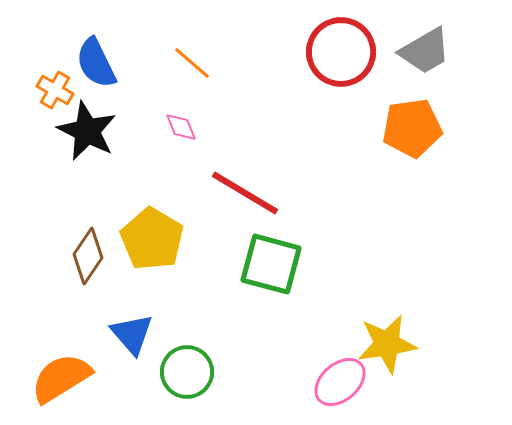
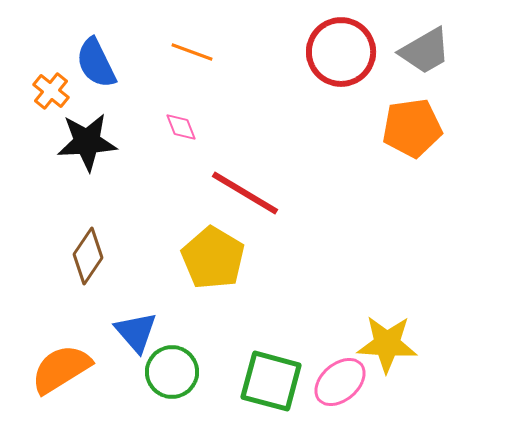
orange line: moved 11 px up; rotated 21 degrees counterclockwise
orange cross: moved 4 px left, 1 px down; rotated 9 degrees clockwise
black star: moved 11 px down; rotated 30 degrees counterclockwise
yellow pentagon: moved 61 px right, 19 px down
green square: moved 117 px down
blue triangle: moved 4 px right, 2 px up
yellow star: rotated 12 degrees clockwise
green circle: moved 15 px left
orange semicircle: moved 9 px up
